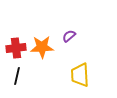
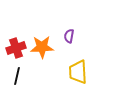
purple semicircle: rotated 40 degrees counterclockwise
red cross: rotated 12 degrees counterclockwise
yellow trapezoid: moved 2 px left, 3 px up
